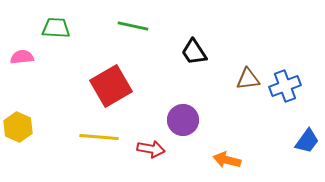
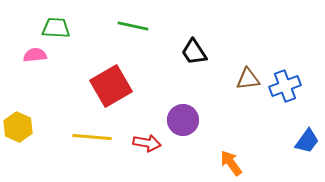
pink semicircle: moved 13 px right, 2 px up
yellow line: moved 7 px left
red arrow: moved 4 px left, 6 px up
orange arrow: moved 4 px right, 3 px down; rotated 40 degrees clockwise
